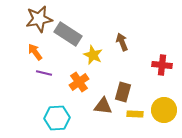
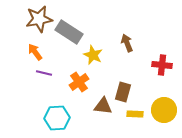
gray rectangle: moved 1 px right, 2 px up
brown arrow: moved 5 px right, 1 px down
